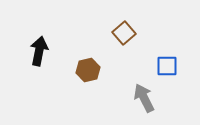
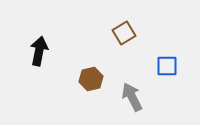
brown square: rotated 10 degrees clockwise
brown hexagon: moved 3 px right, 9 px down
gray arrow: moved 12 px left, 1 px up
